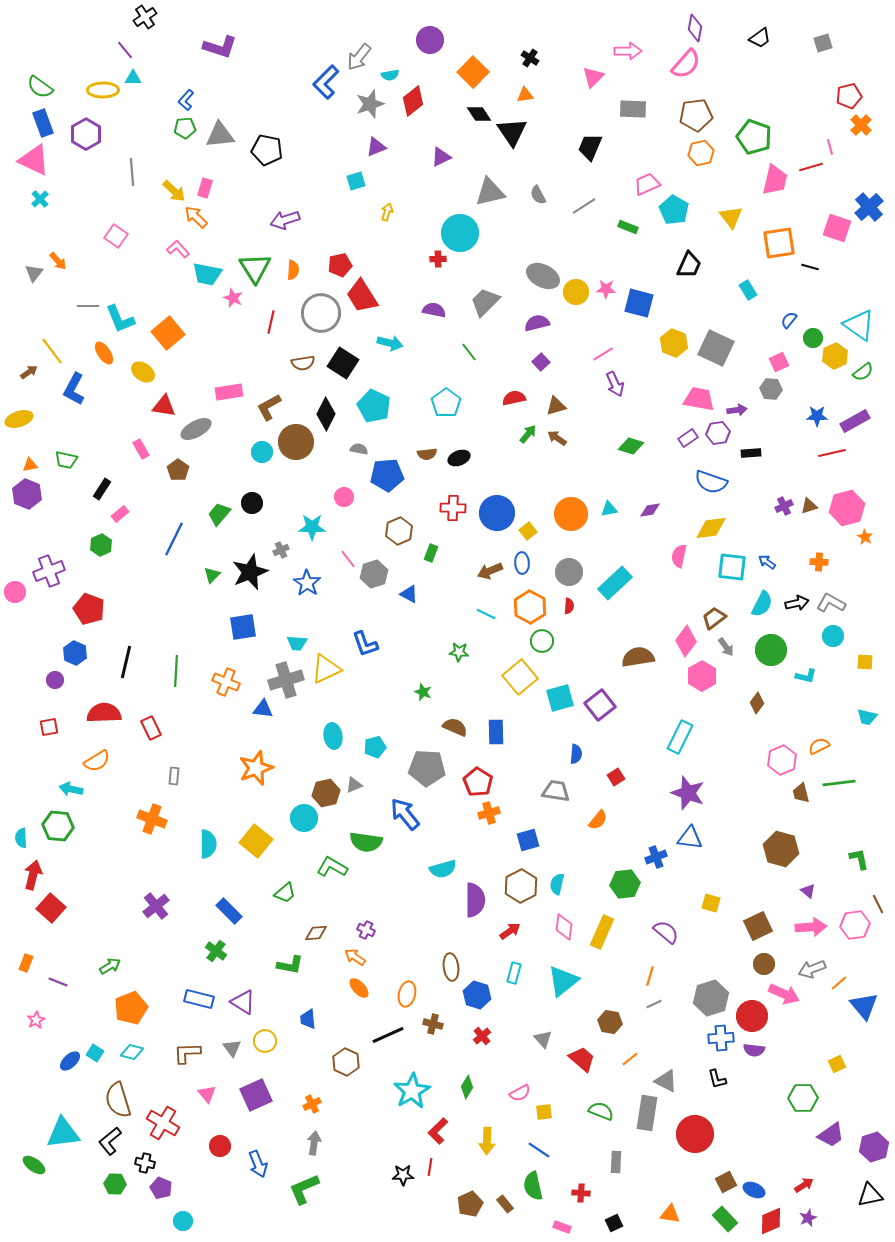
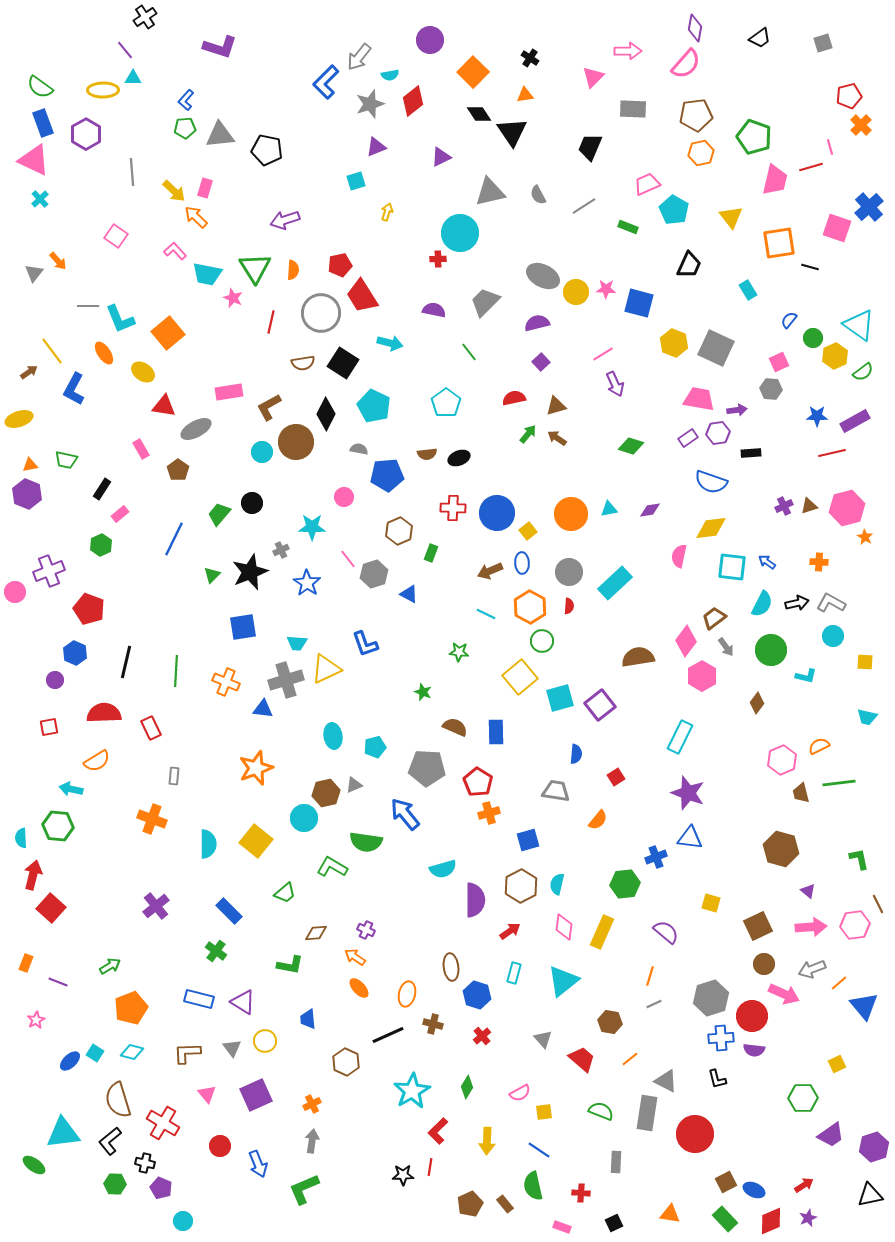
pink L-shape at (178, 249): moved 3 px left, 2 px down
gray arrow at (314, 1143): moved 2 px left, 2 px up
